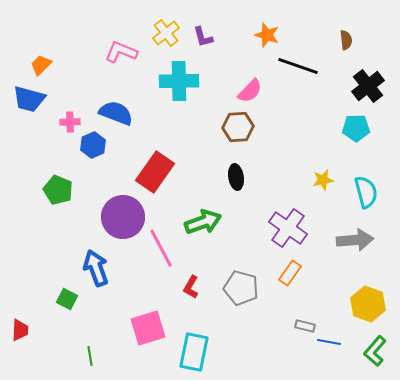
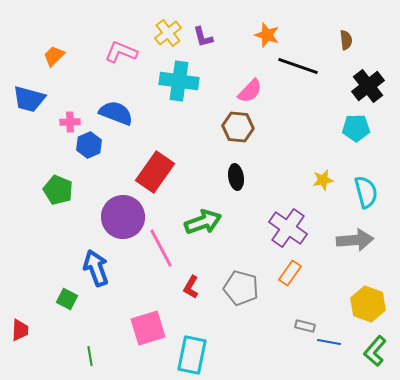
yellow cross: moved 2 px right
orange trapezoid: moved 13 px right, 9 px up
cyan cross: rotated 9 degrees clockwise
brown hexagon: rotated 8 degrees clockwise
blue hexagon: moved 4 px left
cyan rectangle: moved 2 px left, 3 px down
